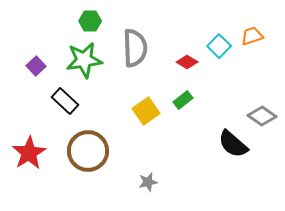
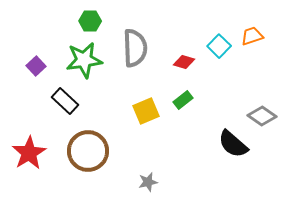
red diamond: moved 3 px left; rotated 15 degrees counterclockwise
yellow square: rotated 12 degrees clockwise
